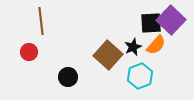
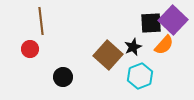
purple square: moved 2 px right
orange semicircle: moved 8 px right
red circle: moved 1 px right, 3 px up
black circle: moved 5 px left
